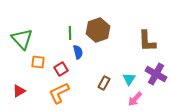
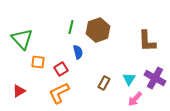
green line: moved 1 px right, 6 px up; rotated 16 degrees clockwise
purple cross: moved 1 px left, 4 px down
